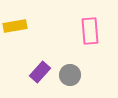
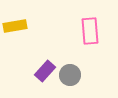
purple rectangle: moved 5 px right, 1 px up
